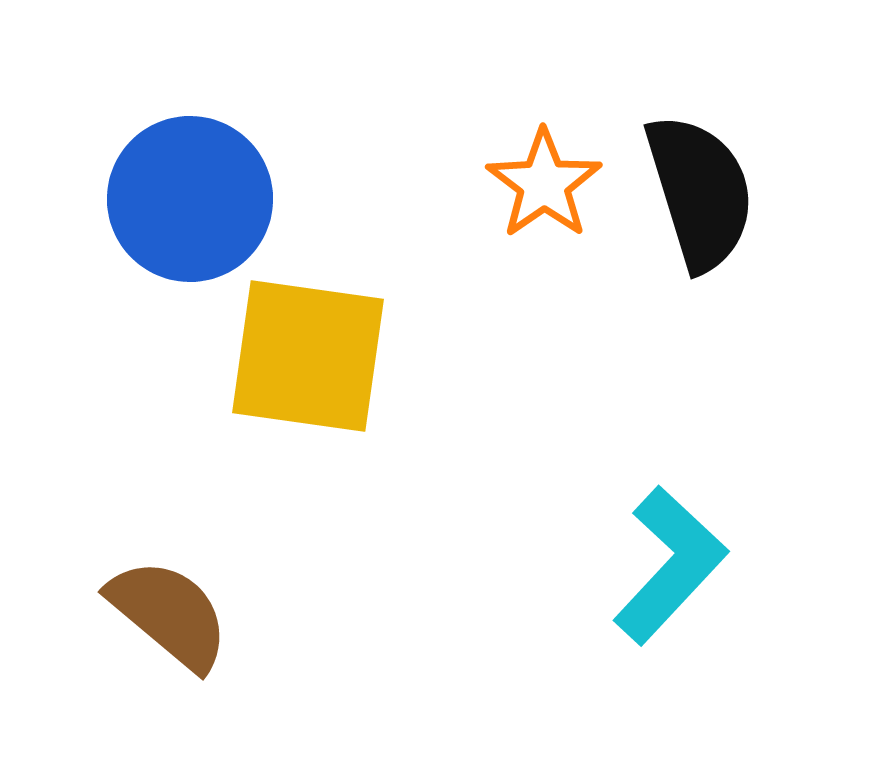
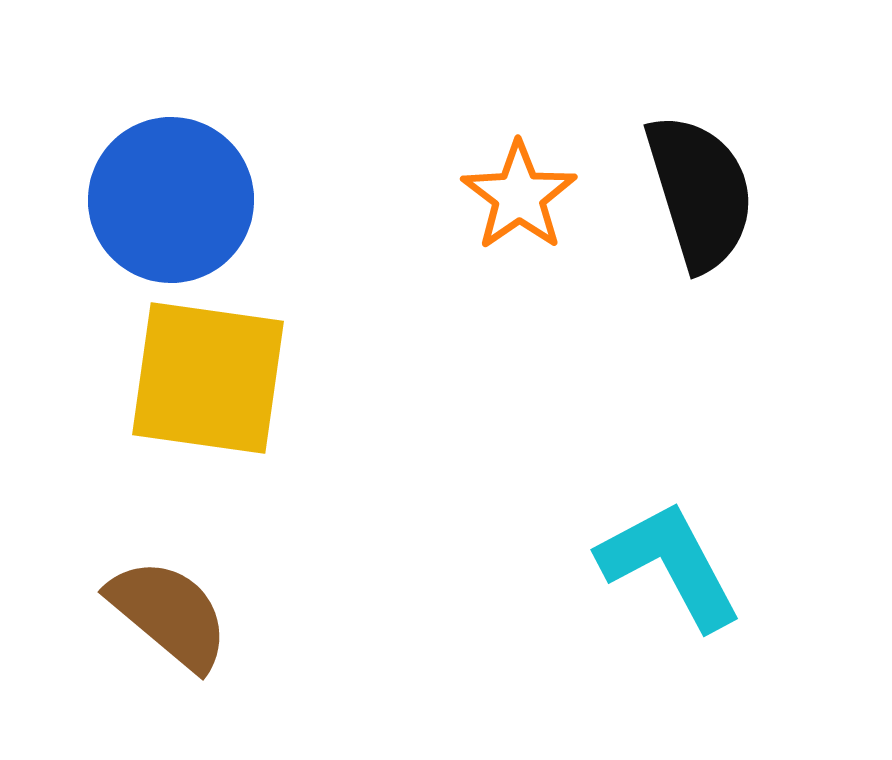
orange star: moved 25 px left, 12 px down
blue circle: moved 19 px left, 1 px down
yellow square: moved 100 px left, 22 px down
cyan L-shape: rotated 71 degrees counterclockwise
